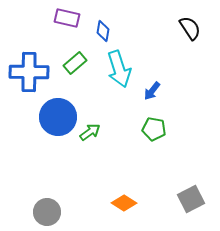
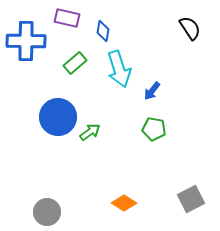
blue cross: moved 3 px left, 31 px up
